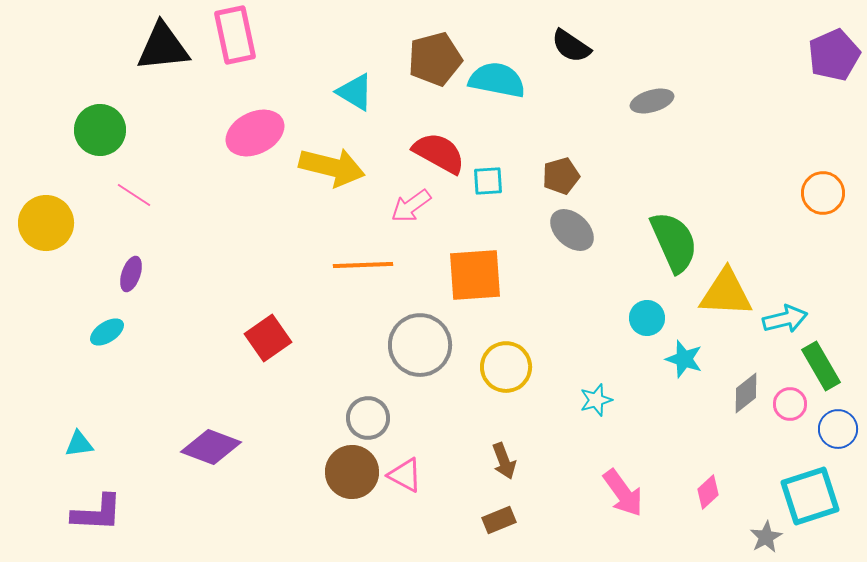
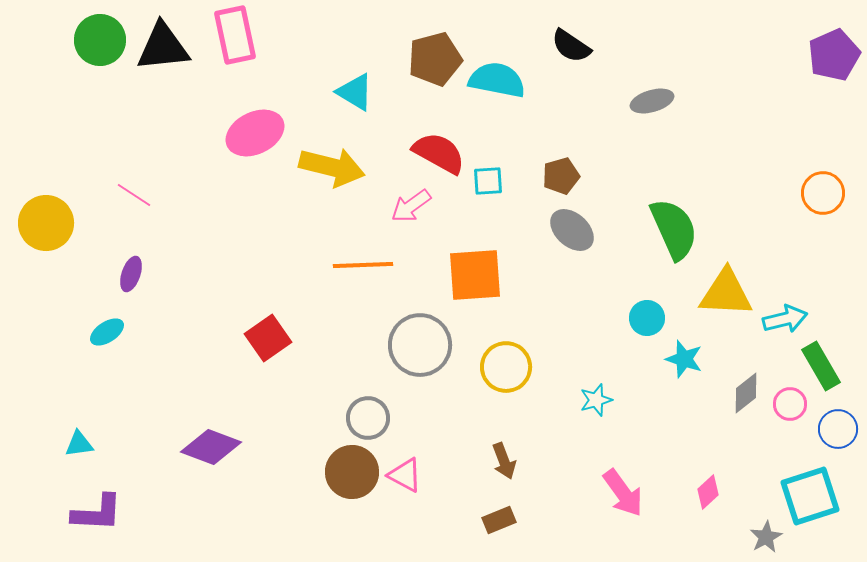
green circle at (100, 130): moved 90 px up
green semicircle at (674, 242): moved 13 px up
